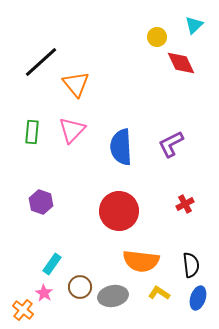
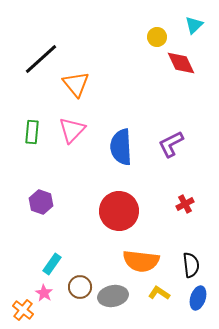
black line: moved 3 px up
